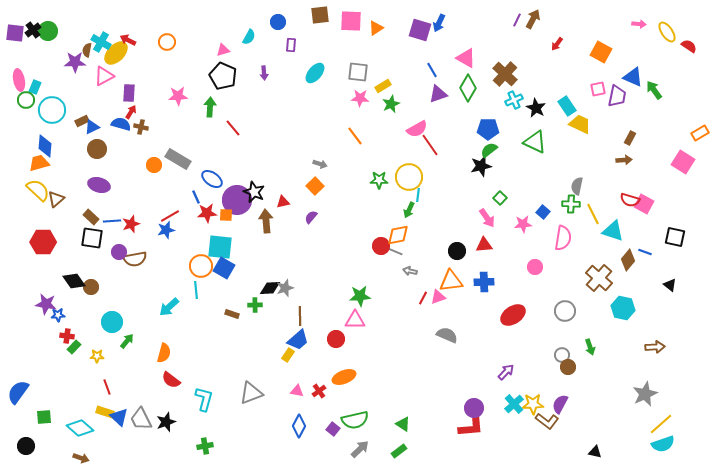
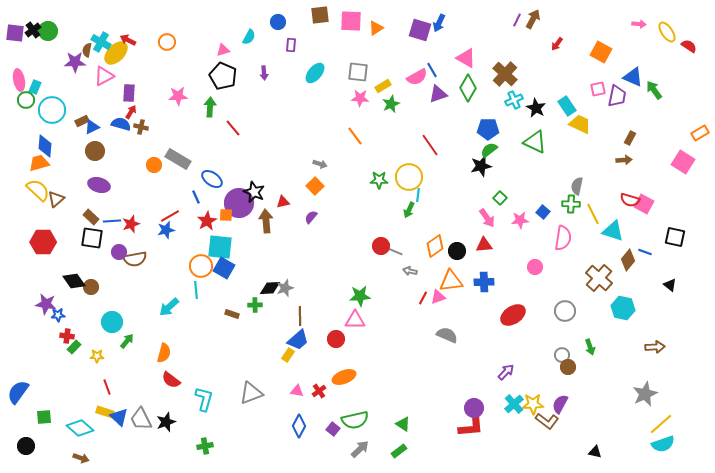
pink semicircle at (417, 129): moved 52 px up
brown circle at (97, 149): moved 2 px left, 2 px down
purple circle at (237, 200): moved 2 px right, 3 px down
red star at (207, 213): moved 8 px down; rotated 24 degrees counterclockwise
pink star at (523, 224): moved 3 px left, 4 px up
orange diamond at (398, 235): moved 37 px right, 11 px down; rotated 25 degrees counterclockwise
